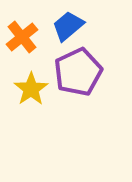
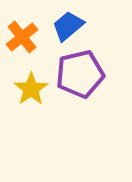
purple pentagon: moved 2 px right, 2 px down; rotated 12 degrees clockwise
